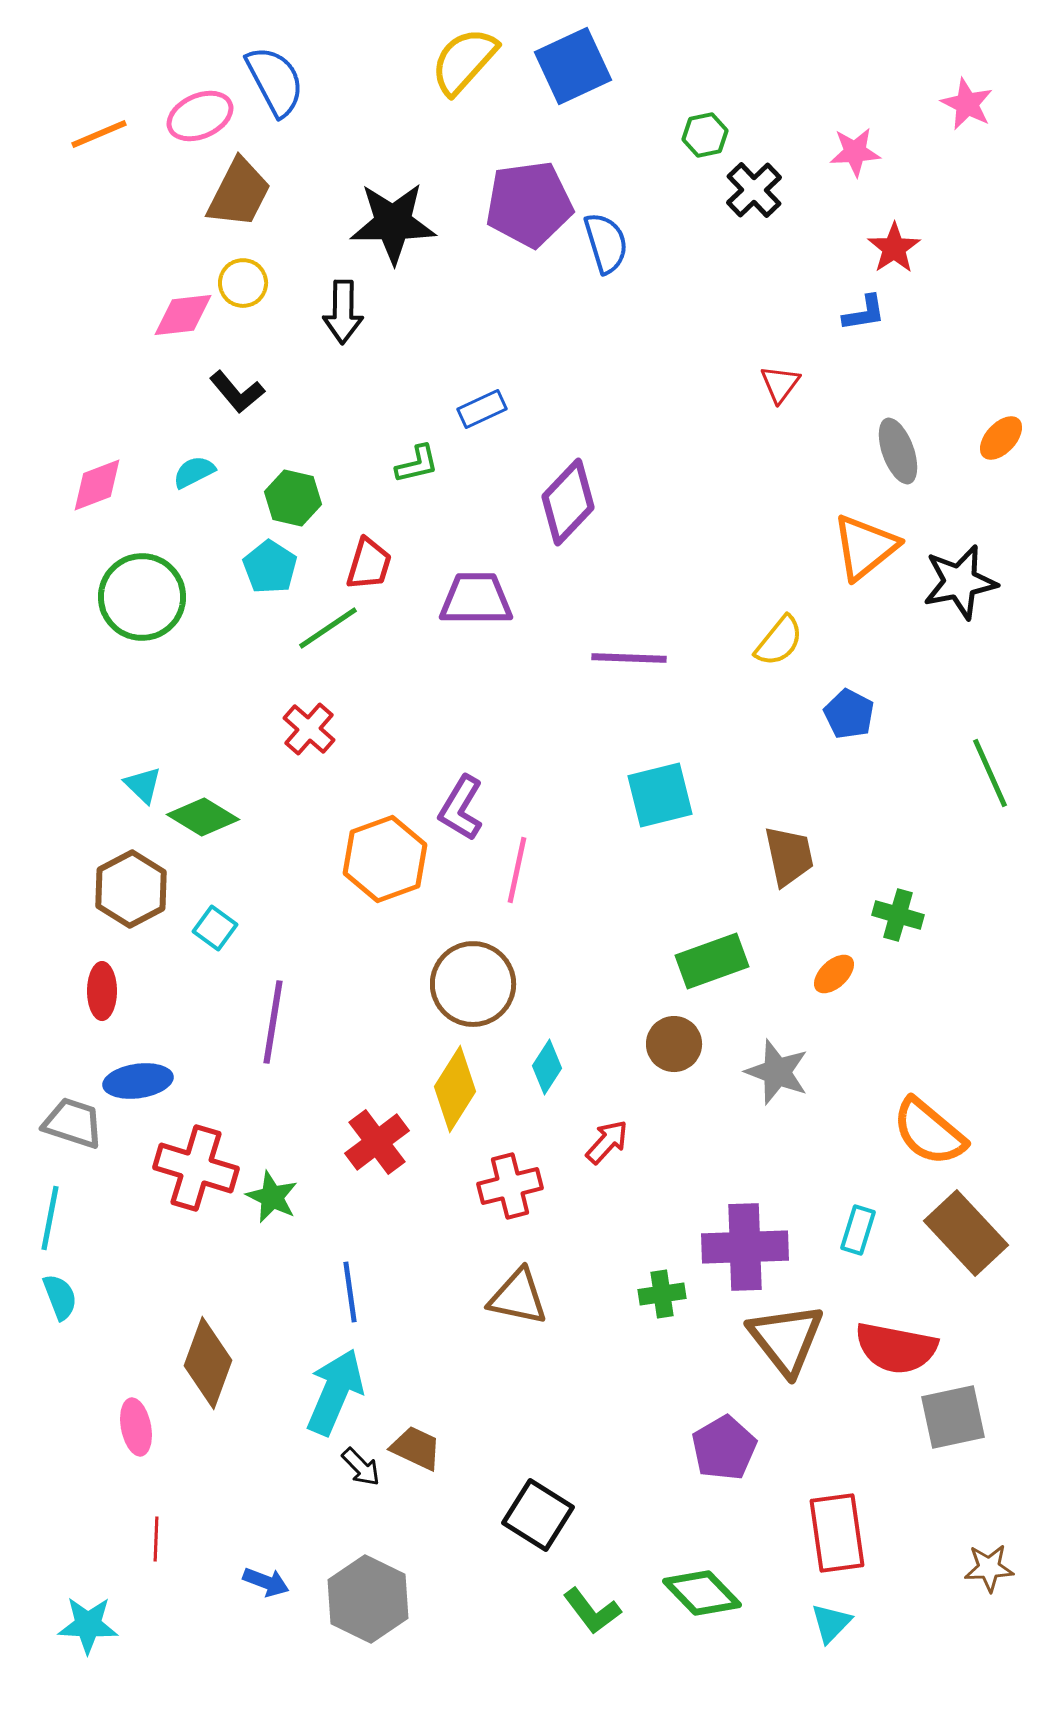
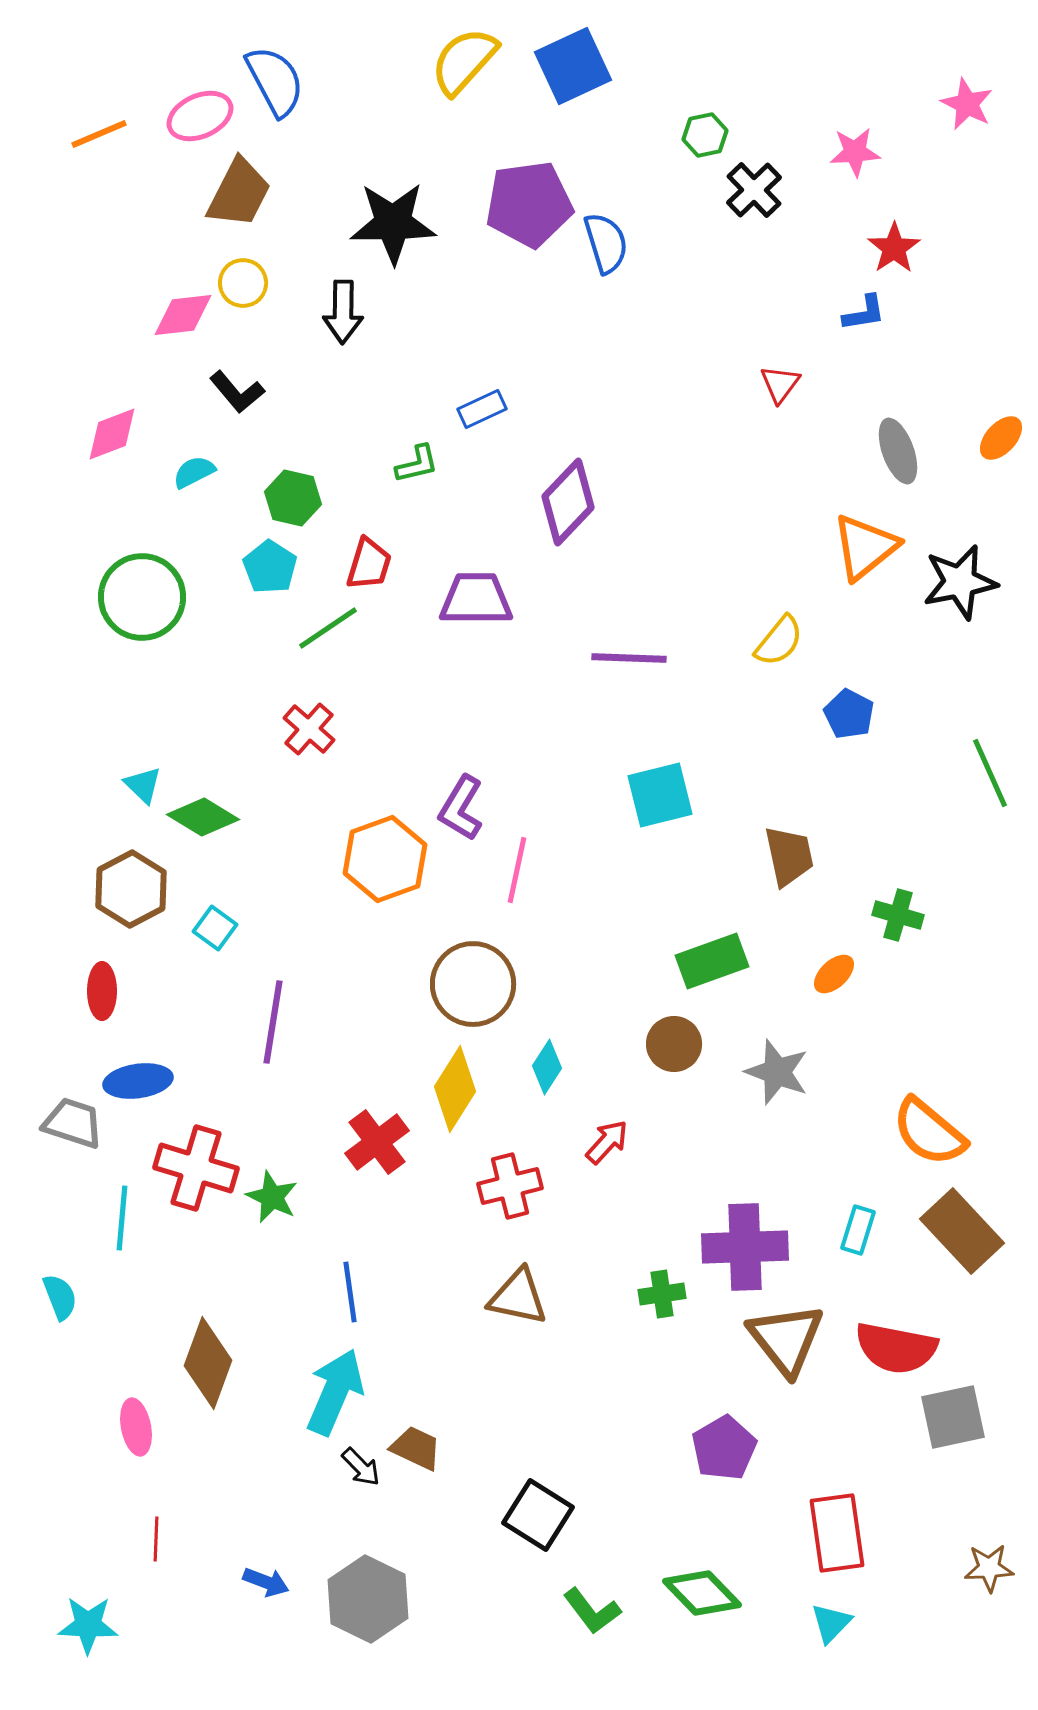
pink diamond at (97, 485): moved 15 px right, 51 px up
cyan line at (50, 1218): moved 72 px right; rotated 6 degrees counterclockwise
brown rectangle at (966, 1233): moved 4 px left, 2 px up
